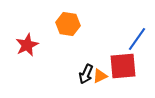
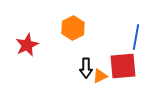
orange hexagon: moved 5 px right, 4 px down; rotated 25 degrees clockwise
blue line: moved 1 px left, 2 px up; rotated 25 degrees counterclockwise
black arrow: moved 6 px up; rotated 24 degrees counterclockwise
